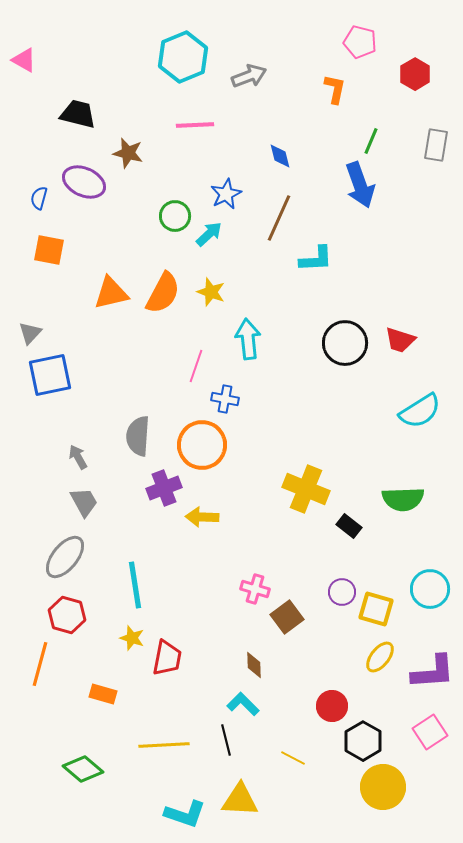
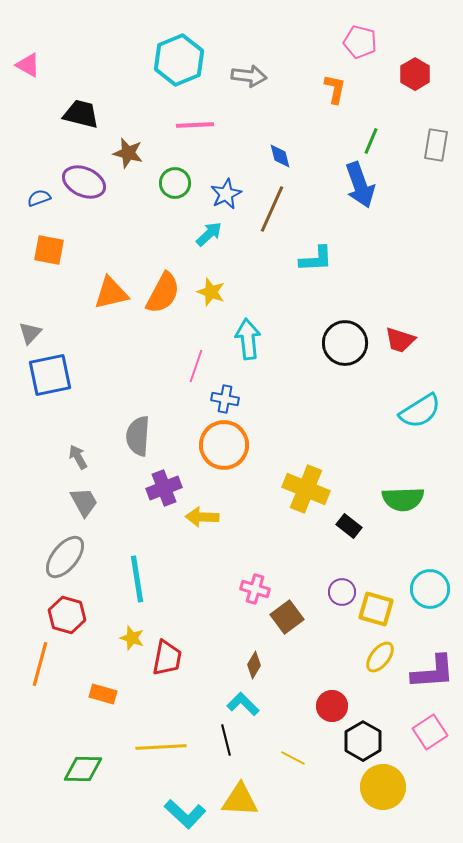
cyan hexagon at (183, 57): moved 4 px left, 3 px down
pink triangle at (24, 60): moved 4 px right, 5 px down
gray arrow at (249, 76): rotated 28 degrees clockwise
black trapezoid at (78, 114): moved 3 px right
blue semicircle at (39, 198): rotated 55 degrees clockwise
green circle at (175, 216): moved 33 px up
brown line at (279, 218): moved 7 px left, 9 px up
orange circle at (202, 445): moved 22 px right
cyan line at (135, 585): moved 2 px right, 6 px up
brown diamond at (254, 665): rotated 32 degrees clockwise
yellow line at (164, 745): moved 3 px left, 2 px down
green diamond at (83, 769): rotated 39 degrees counterclockwise
cyan L-shape at (185, 814): rotated 24 degrees clockwise
